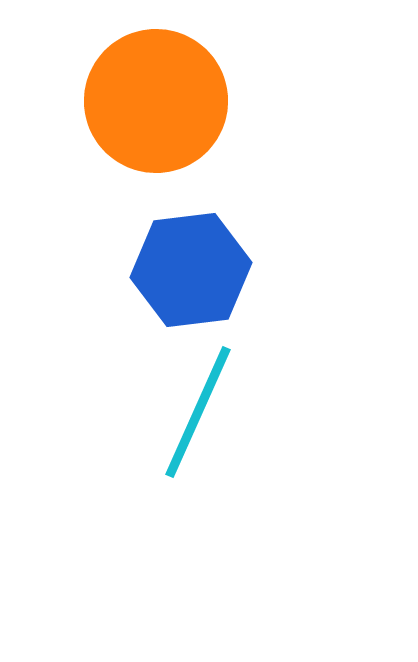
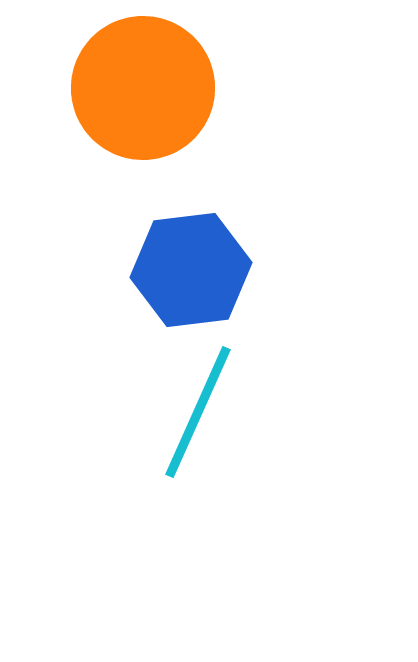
orange circle: moved 13 px left, 13 px up
